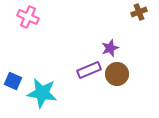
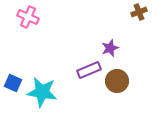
brown circle: moved 7 px down
blue square: moved 2 px down
cyan star: moved 1 px up
